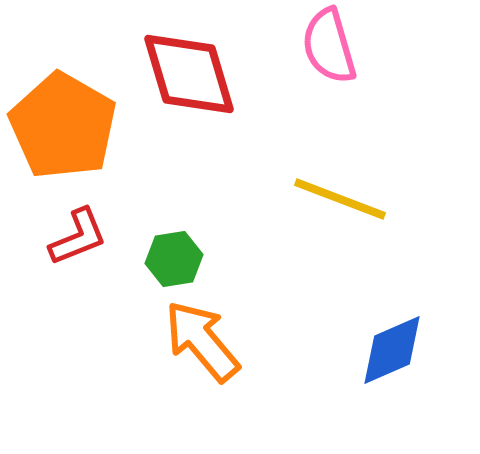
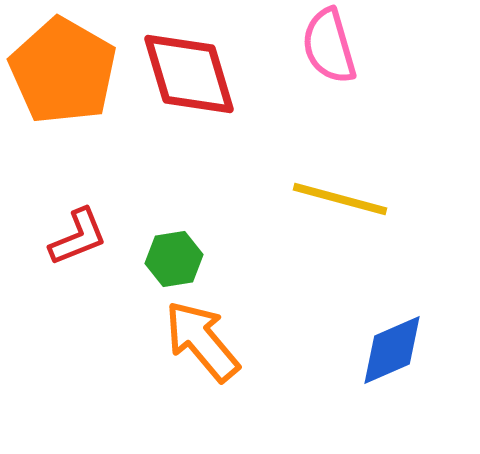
orange pentagon: moved 55 px up
yellow line: rotated 6 degrees counterclockwise
